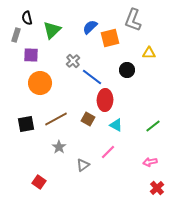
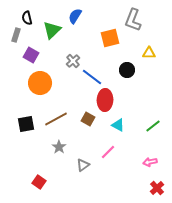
blue semicircle: moved 15 px left, 11 px up; rotated 14 degrees counterclockwise
purple square: rotated 28 degrees clockwise
cyan triangle: moved 2 px right
